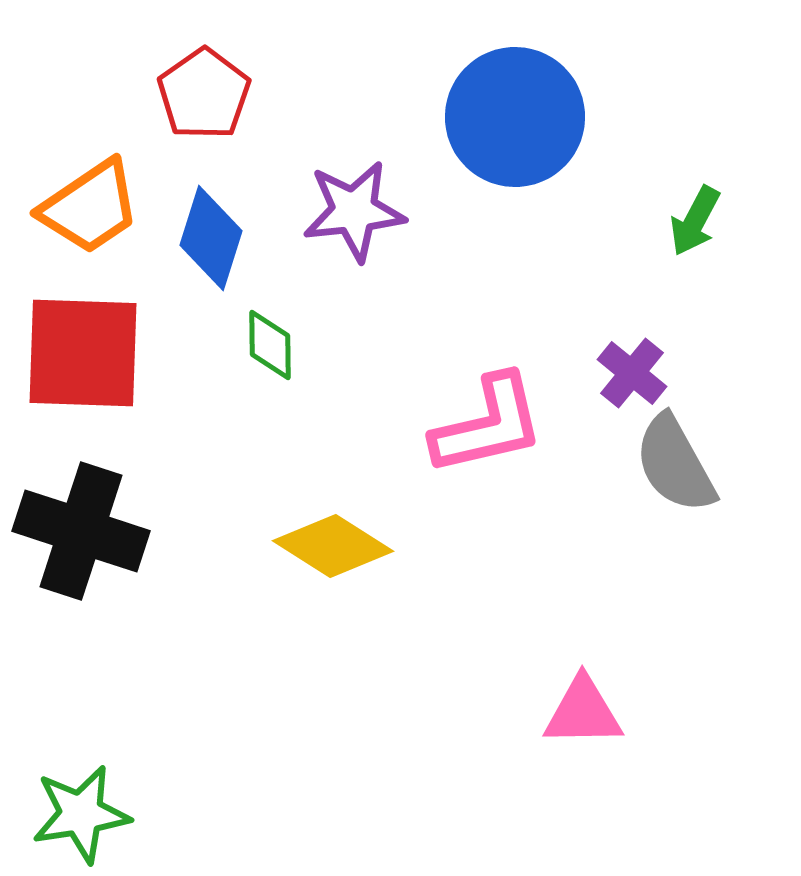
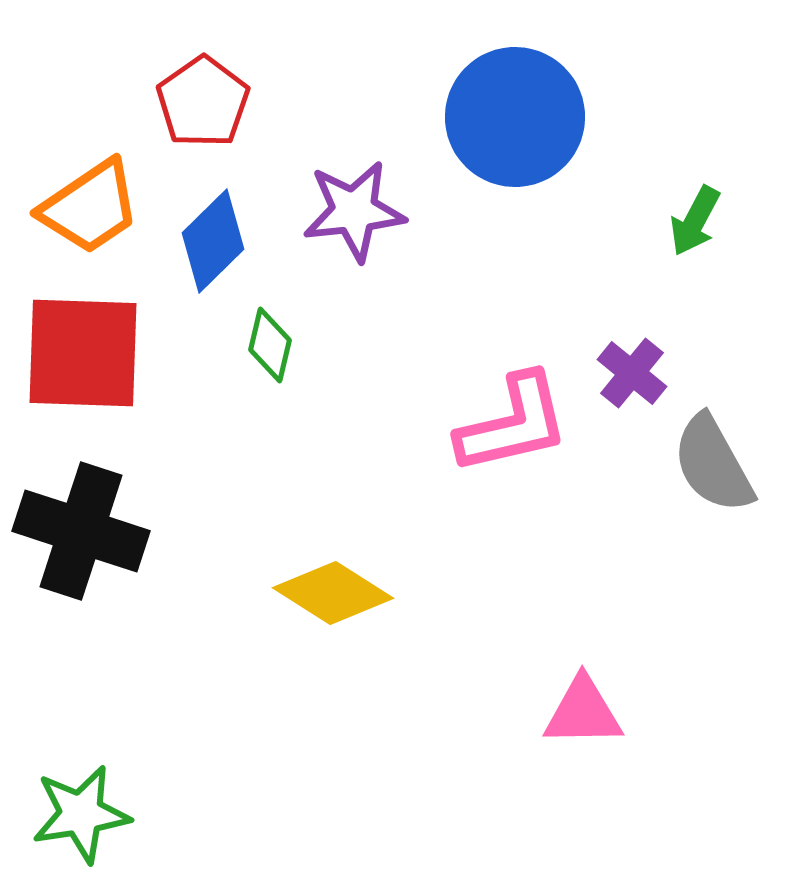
red pentagon: moved 1 px left, 8 px down
blue diamond: moved 2 px right, 3 px down; rotated 28 degrees clockwise
green diamond: rotated 14 degrees clockwise
pink L-shape: moved 25 px right, 1 px up
gray semicircle: moved 38 px right
yellow diamond: moved 47 px down
